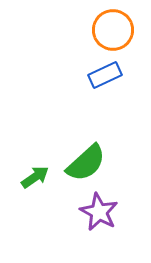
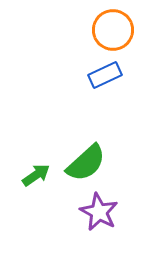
green arrow: moved 1 px right, 2 px up
